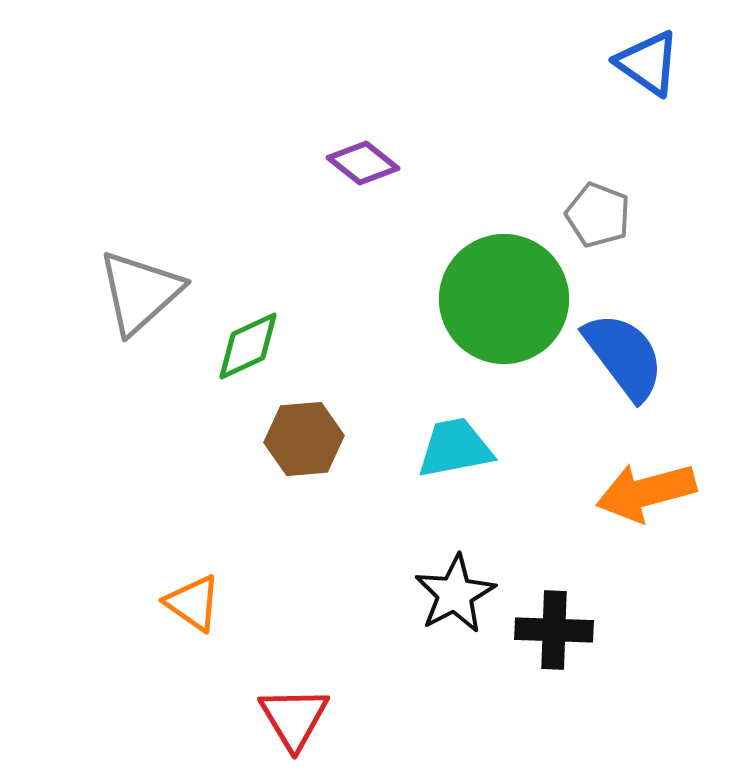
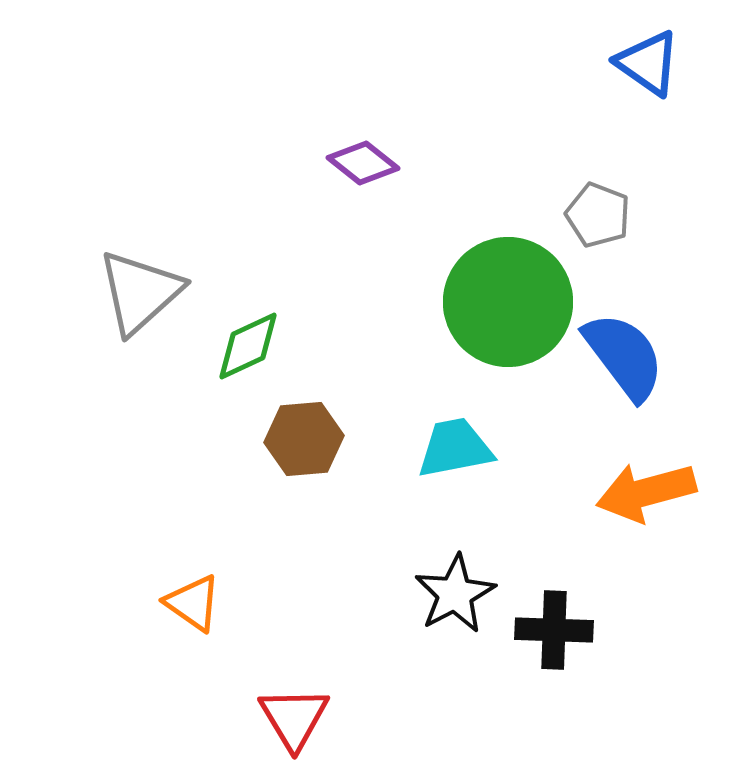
green circle: moved 4 px right, 3 px down
